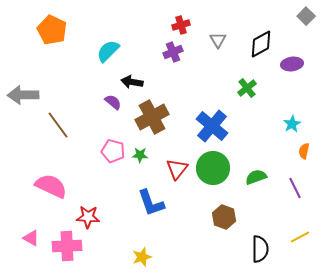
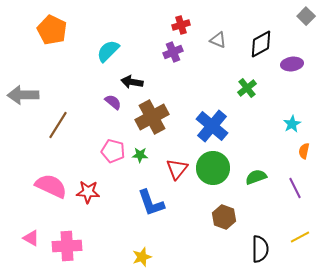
gray triangle: rotated 36 degrees counterclockwise
brown line: rotated 68 degrees clockwise
red star: moved 25 px up
